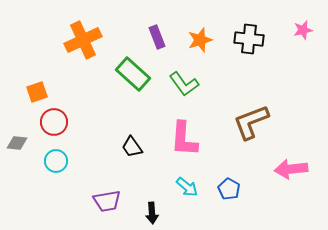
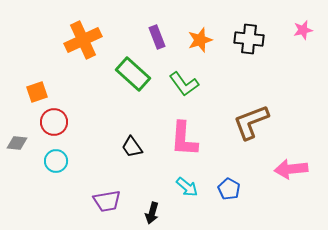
black arrow: rotated 20 degrees clockwise
